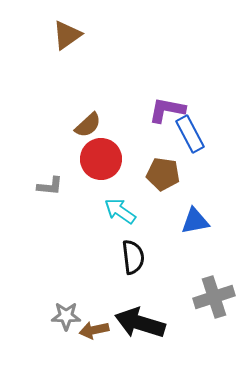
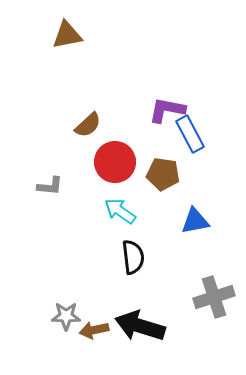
brown triangle: rotated 24 degrees clockwise
red circle: moved 14 px right, 3 px down
black arrow: moved 3 px down
